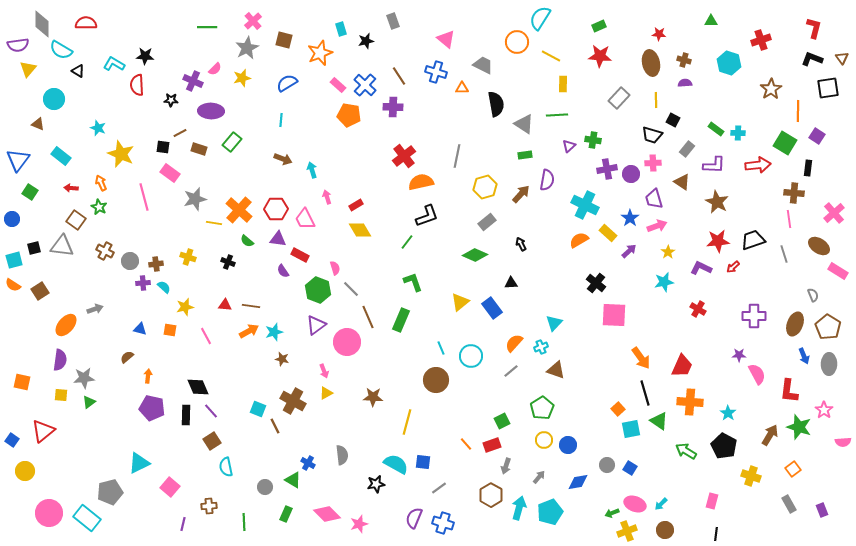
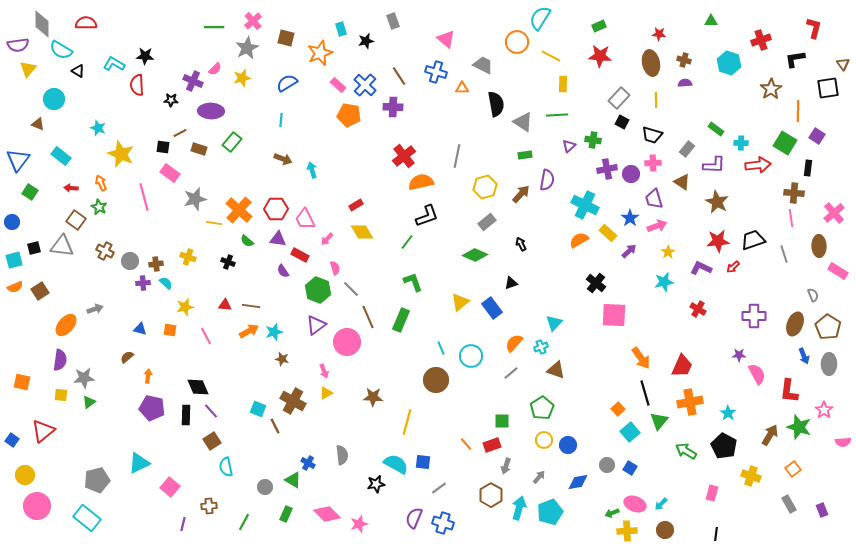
green line at (207, 27): moved 7 px right
brown square at (284, 40): moved 2 px right, 2 px up
brown triangle at (842, 58): moved 1 px right, 6 px down
black L-shape at (812, 59): moved 17 px left; rotated 30 degrees counterclockwise
black square at (673, 120): moved 51 px left, 2 px down
gray triangle at (524, 124): moved 1 px left, 2 px up
cyan cross at (738, 133): moved 3 px right, 10 px down
pink arrow at (327, 197): moved 42 px down; rotated 120 degrees counterclockwise
blue circle at (12, 219): moved 3 px down
pink line at (789, 219): moved 2 px right, 1 px up
yellow diamond at (360, 230): moved 2 px right, 2 px down
brown ellipse at (819, 246): rotated 55 degrees clockwise
black triangle at (511, 283): rotated 16 degrees counterclockwise
orange semicircle at (13, 285): moved 2 px right, 2 px down; rotated 56 degrees counterclockwise
cyan semicircle at (164, 287): moved 2 px right, 4 px up
gray line at (511, 371): moved 2 px down
orange cross at (690, 402): rotated 15 degrees counterclockwise
green square at (502, 421): rotated 28 degrees clockwise
green triangle at (659, 421): rotated 36 degrees clockwise
cyan square at (631, 429): moved 1 px left, 3 px down; rotated 30 degrees counterclockwise
yellow circle at (25, 471): moved 4 px down
gray pentagon at (110, 492): moved 13 px left, 12 px up
pink rectangle at (712, 501): moved 8 px up
pink circle at (49, 513): moved 12 px left, 7 px up
green line at (244, 522): rotated 30 degrees clockwise
yellow cross at (627, 531): rotated 18 degrees clockwise
